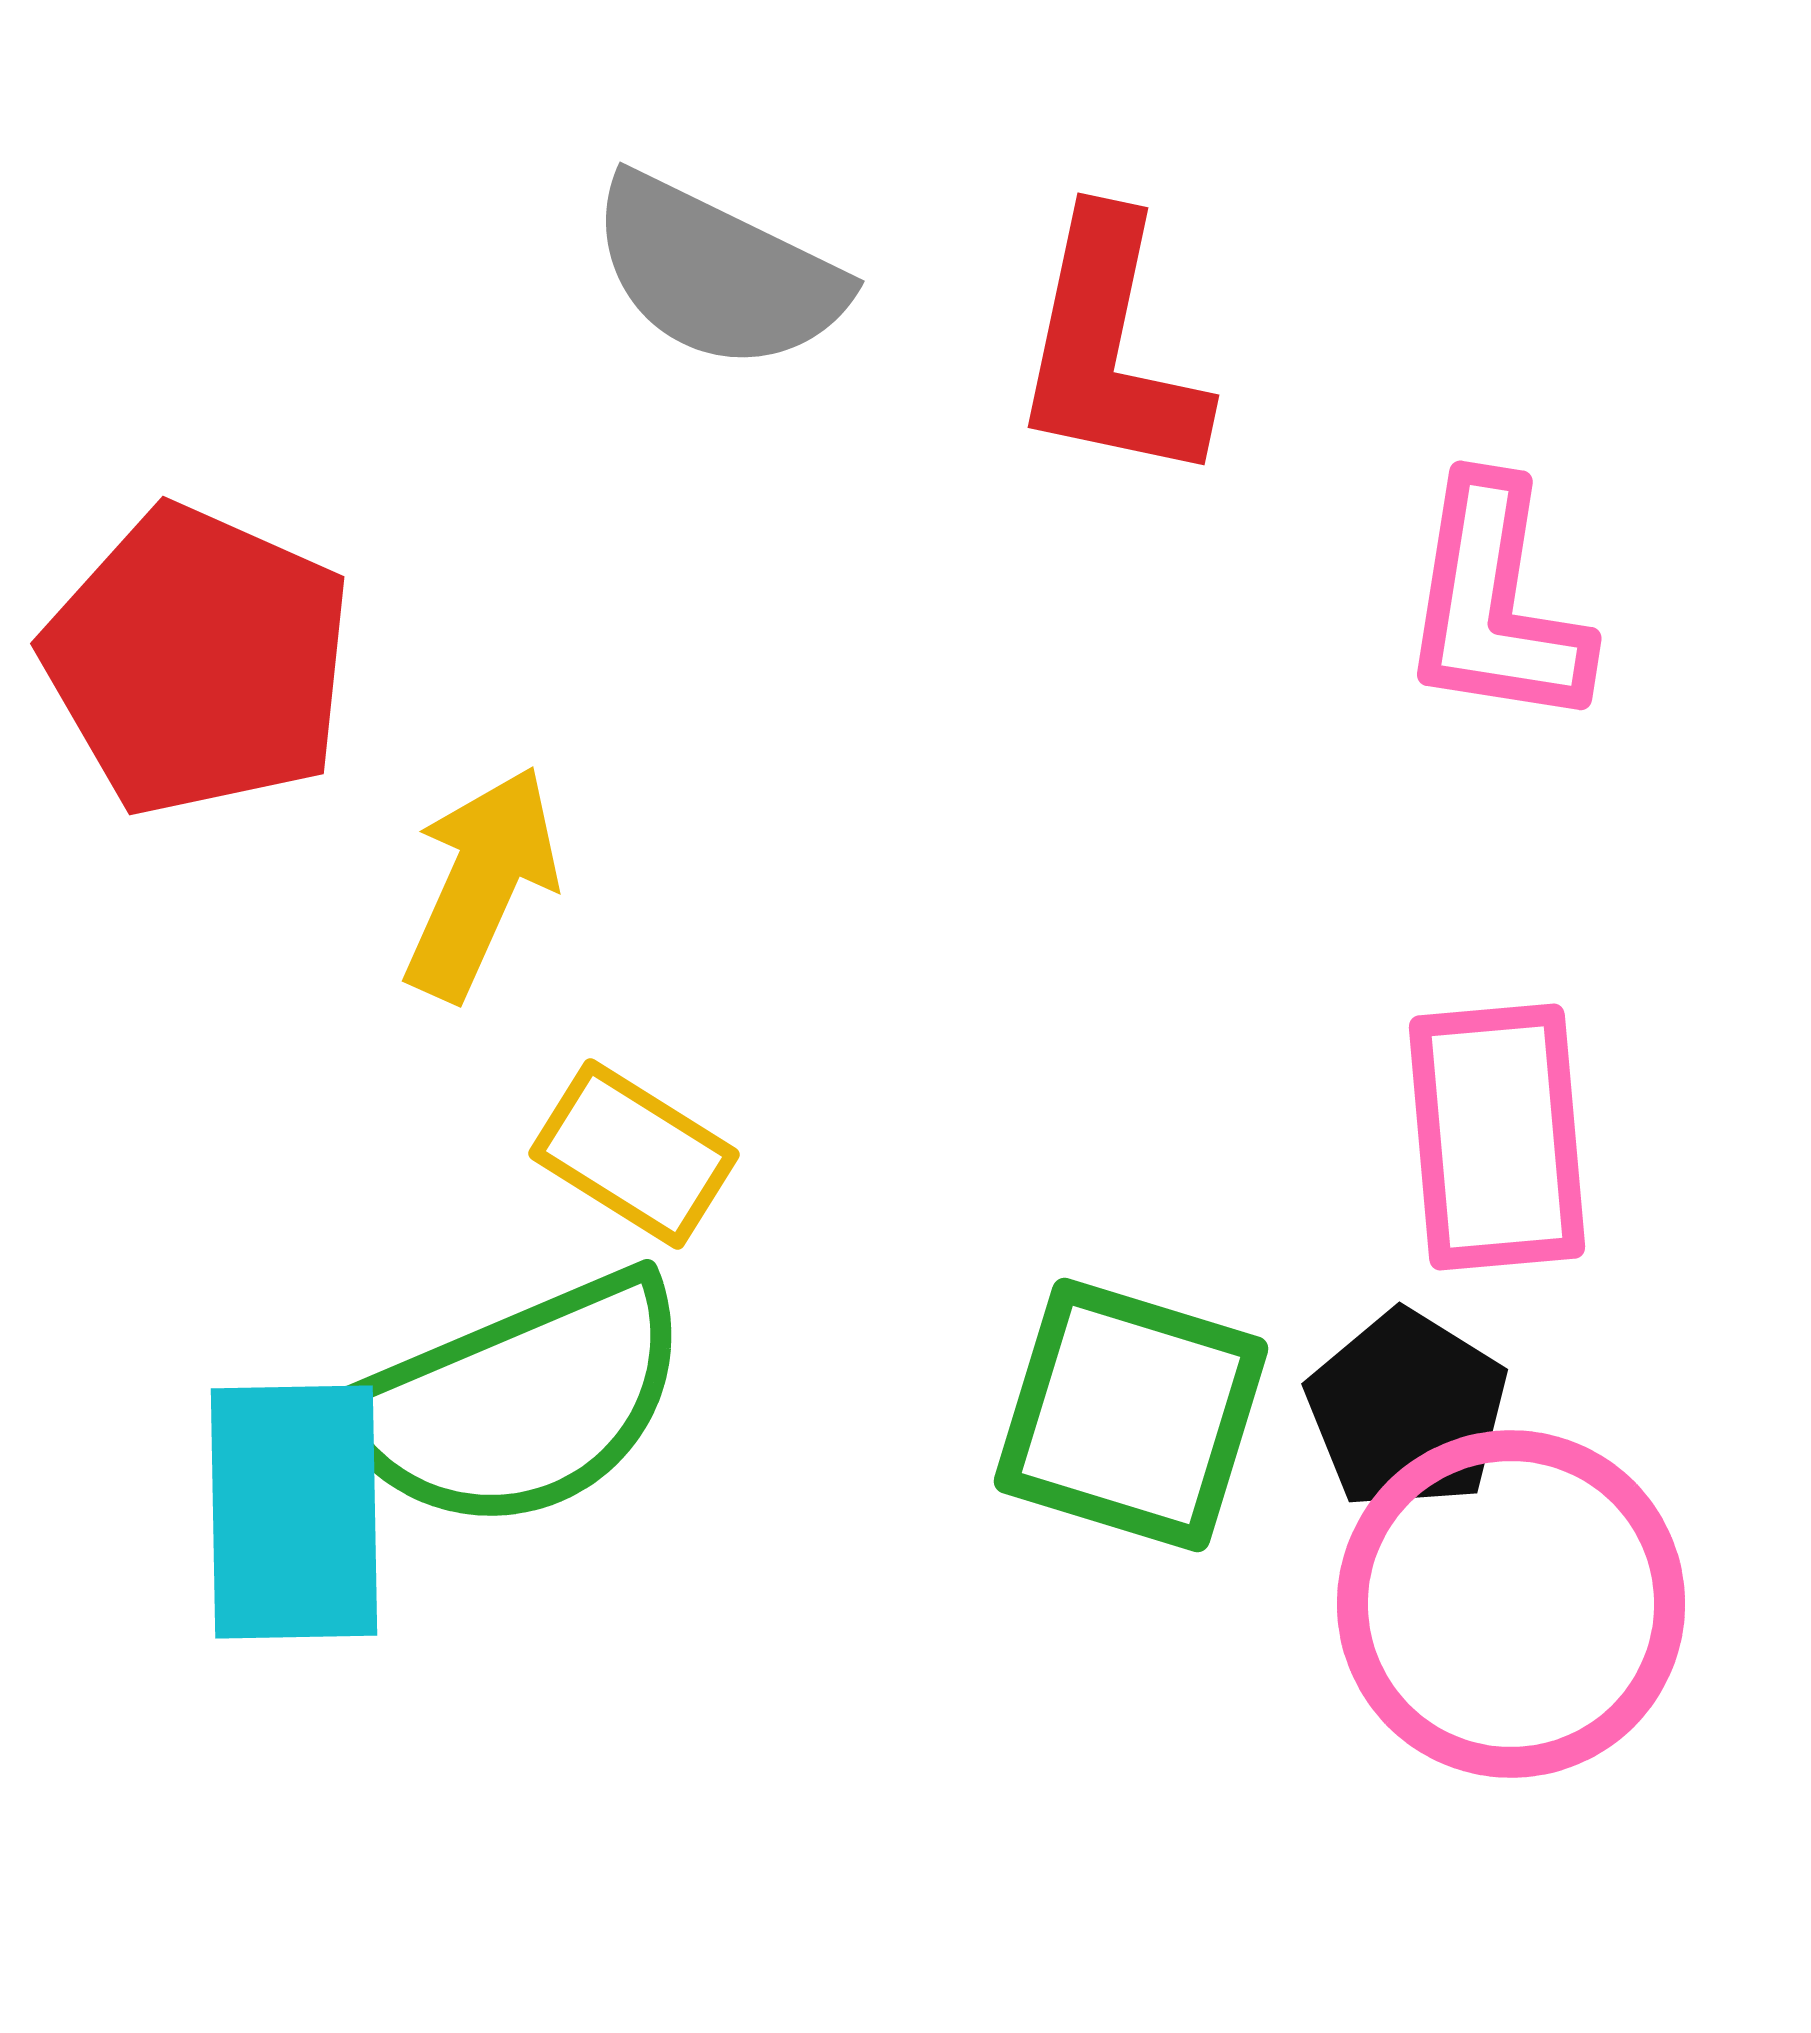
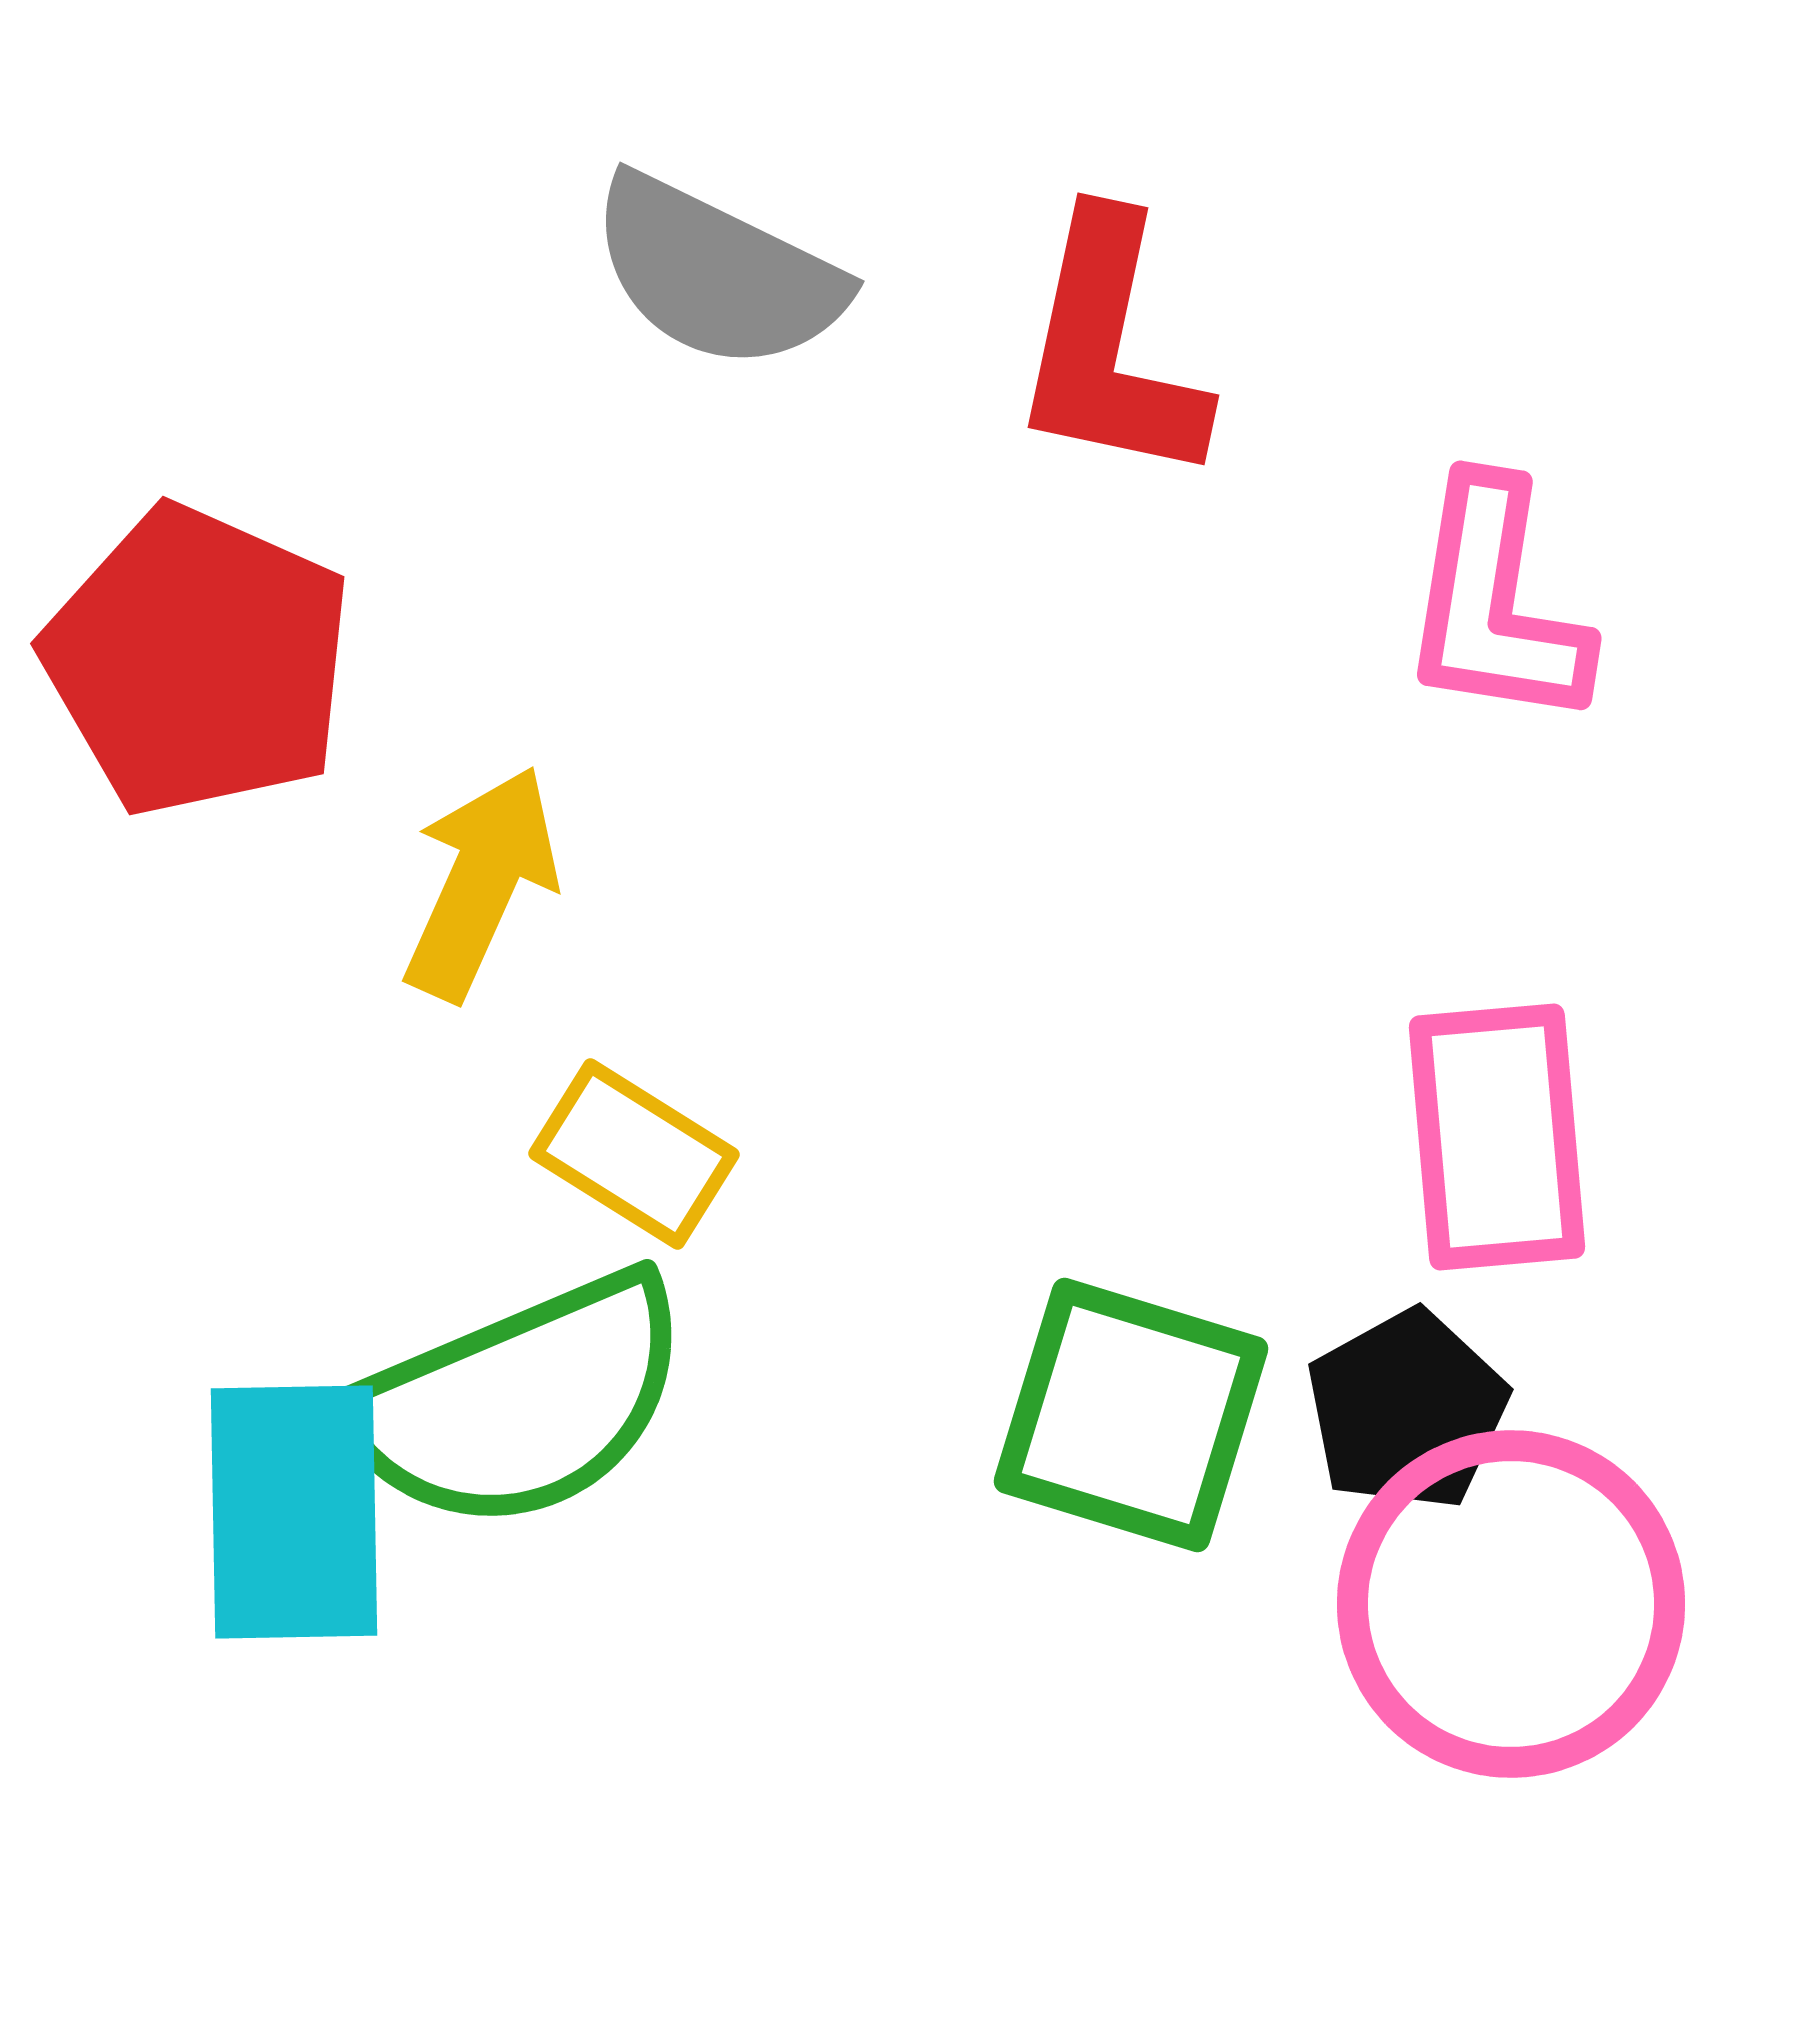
black pentagon: rotated 11 degrees clockwise
